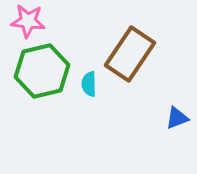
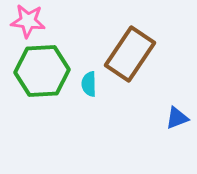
green hexagon: rotated 10 degrees clockwise
